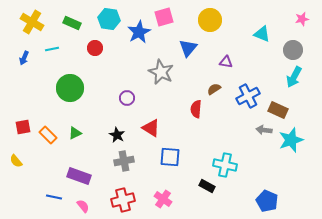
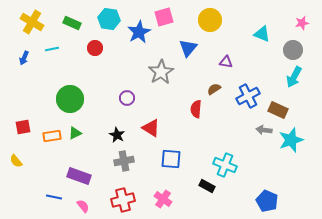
pink star: moved 4 px down
gray star: rotated 15 degrees clockwise
green circle: moved 11 px down
orange rectangle: moved 4 px right, 1 px down; rotated 54 degrees counterclockwise
blue square: moved 1 px right, 2 px down
cyan cross: rotated 10 degrees clockwise
